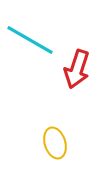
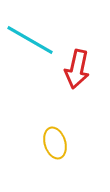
red arrow: rotated 6 degrees counterclockwise
